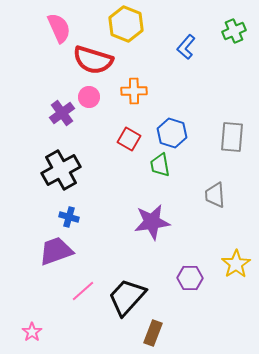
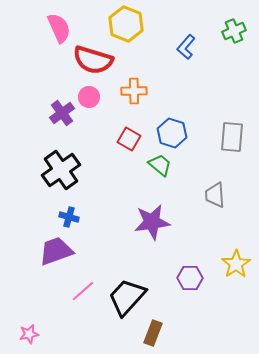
green trapezoid: rotated 140 degrees clockwise
black cross: rotated 6 degrees counterclockwise
pink star: moved 3 px left, 2 px down; rotated 24 degrees clockwise
